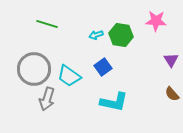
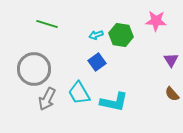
blue square: moved 6 px left, 5 px up
cyan trapezoid: moved 10 px right, 17 px down; rotated 25 degrees clockwise
gray arrow: rotated 10 degrees clockwise
